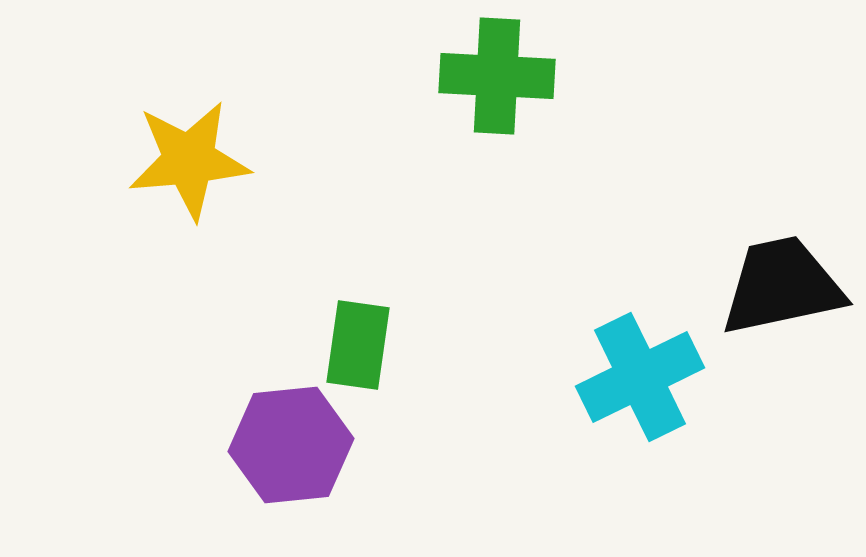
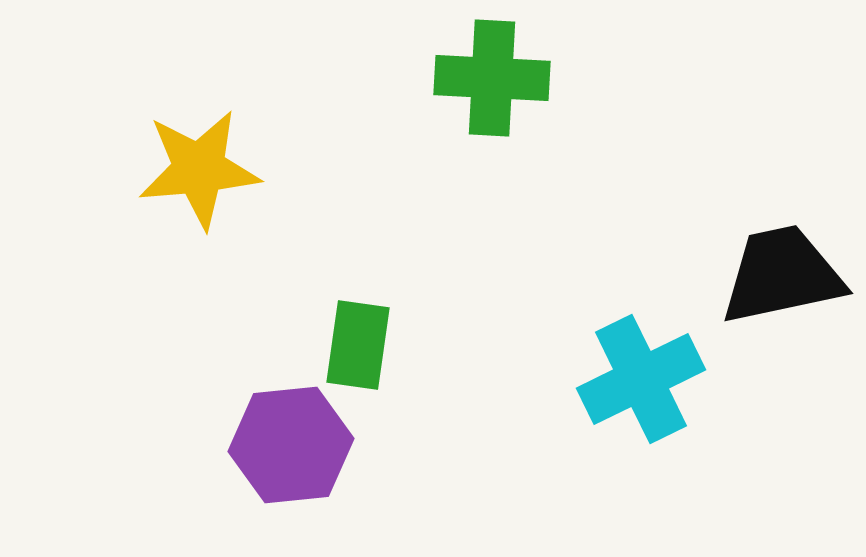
green cross: moved 5 px left, 2 px down
yellow star: moved 10 px right, 9 px down
black trapezoid: moved 11 px up
cyan cross: moved 1 px right, 2 px down
